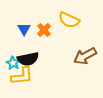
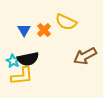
yellow semicircle: moved 3 px left, 2 px down
blue triangle: moved 1 px down
cyan star: moved 2 px up
